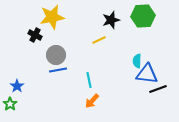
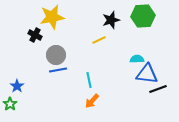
cyan semicircle: moved 2 px up; rotated 88 degrees clockwise
